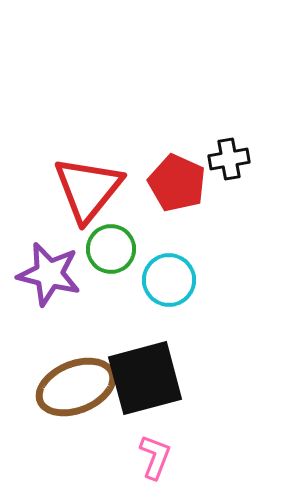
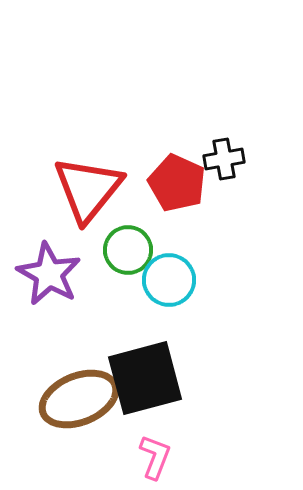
black cross: moved 5 px left
green circle: moved 17 px right, 1 px down
purple star: rotated 16 degrees clockwise
brown ellipse: moved 3 px right, 12 px down
